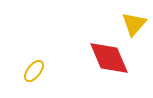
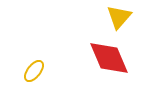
yellow triangle: moved 15 px left, 7 px up
